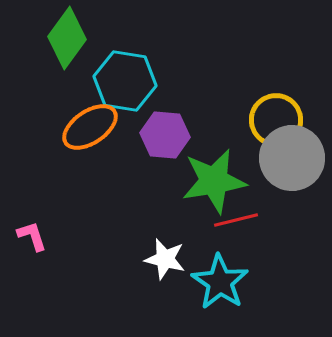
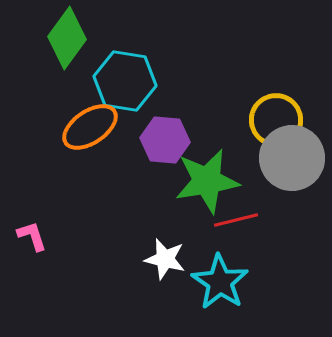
purple hexagon: moved 5 px down
green star: moved 7 px left
